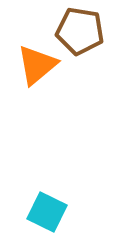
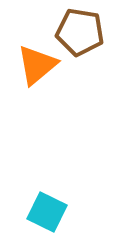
brown pentagon: moved 1 px down
